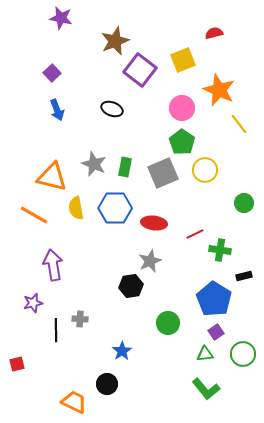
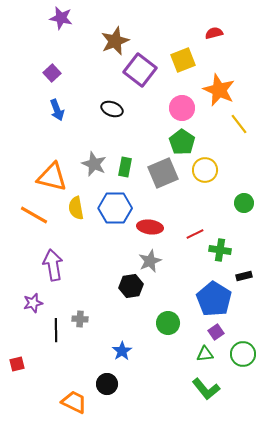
red ellipse at (154, 223): moved 4 px left, 4 px down
